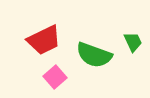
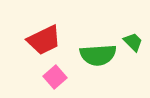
green trapezoid: rotated 20 degrees counterclockwise
green semicircle: moved 4 px right; rotated 24 degrees counterclockwise
